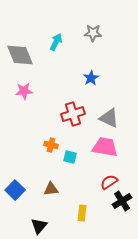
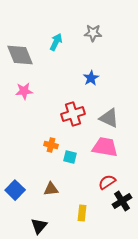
red semicircle: moved 2 px left
